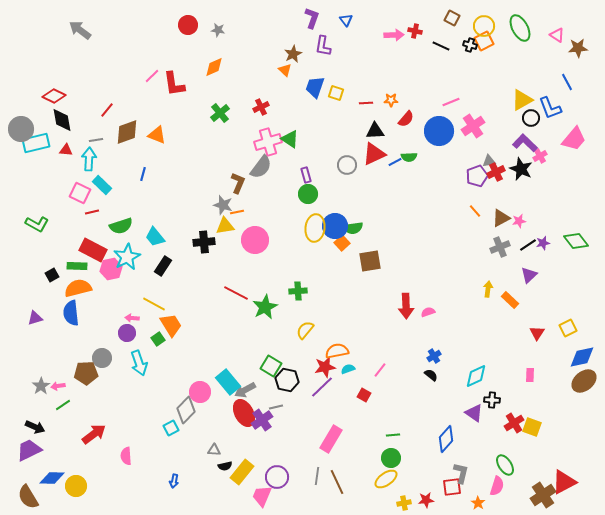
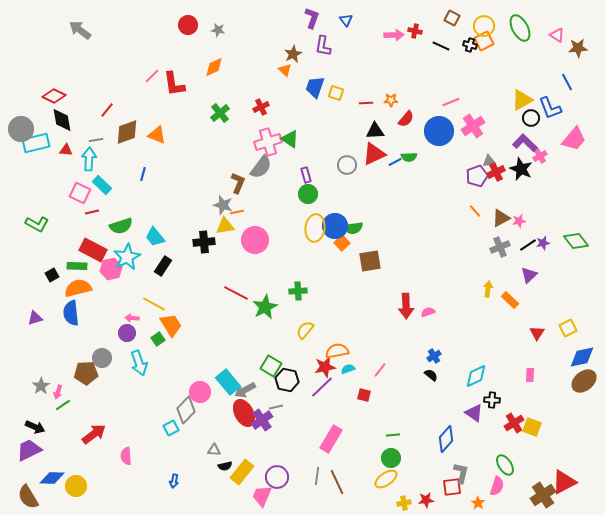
pink arrow at (58, 386): moved 6 px down; rotated 64 degrees counterclockwise
red square at (364, 395): rotated 16 degrees counterclockwise
